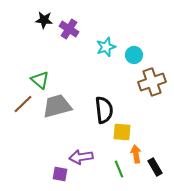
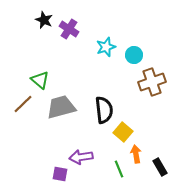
black star: rotated 18 degrees clockwise
gray trapezoid: moved 4 px right, 1 px down
yellow square: moved 1 px right; rotated 36 degrees clockwise
black rectangle: moved 5 px right
